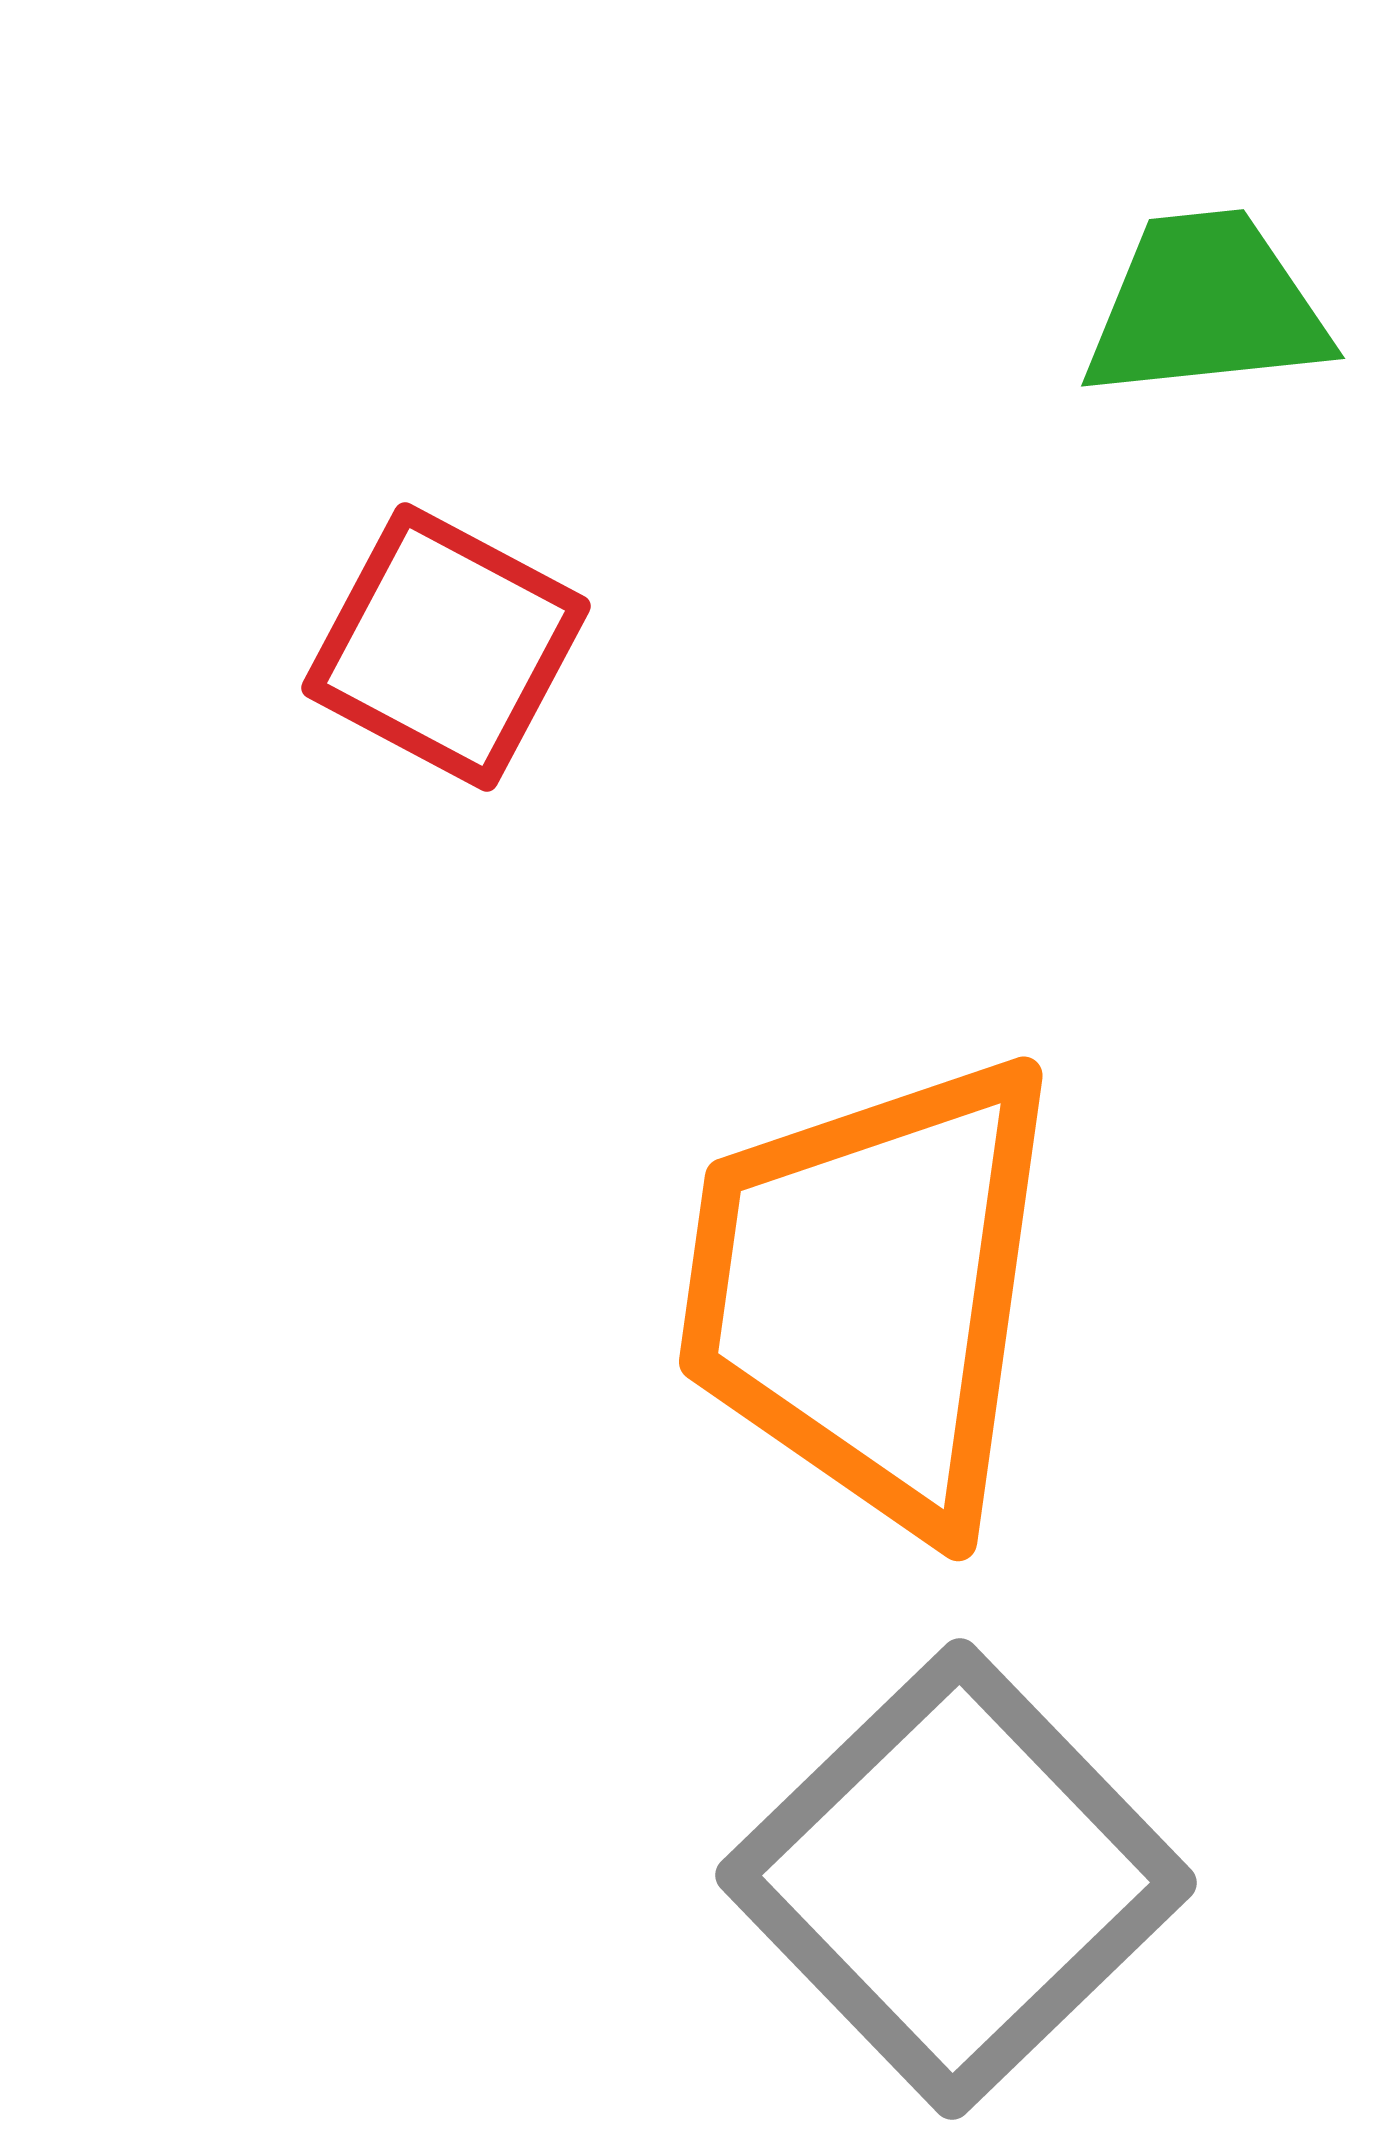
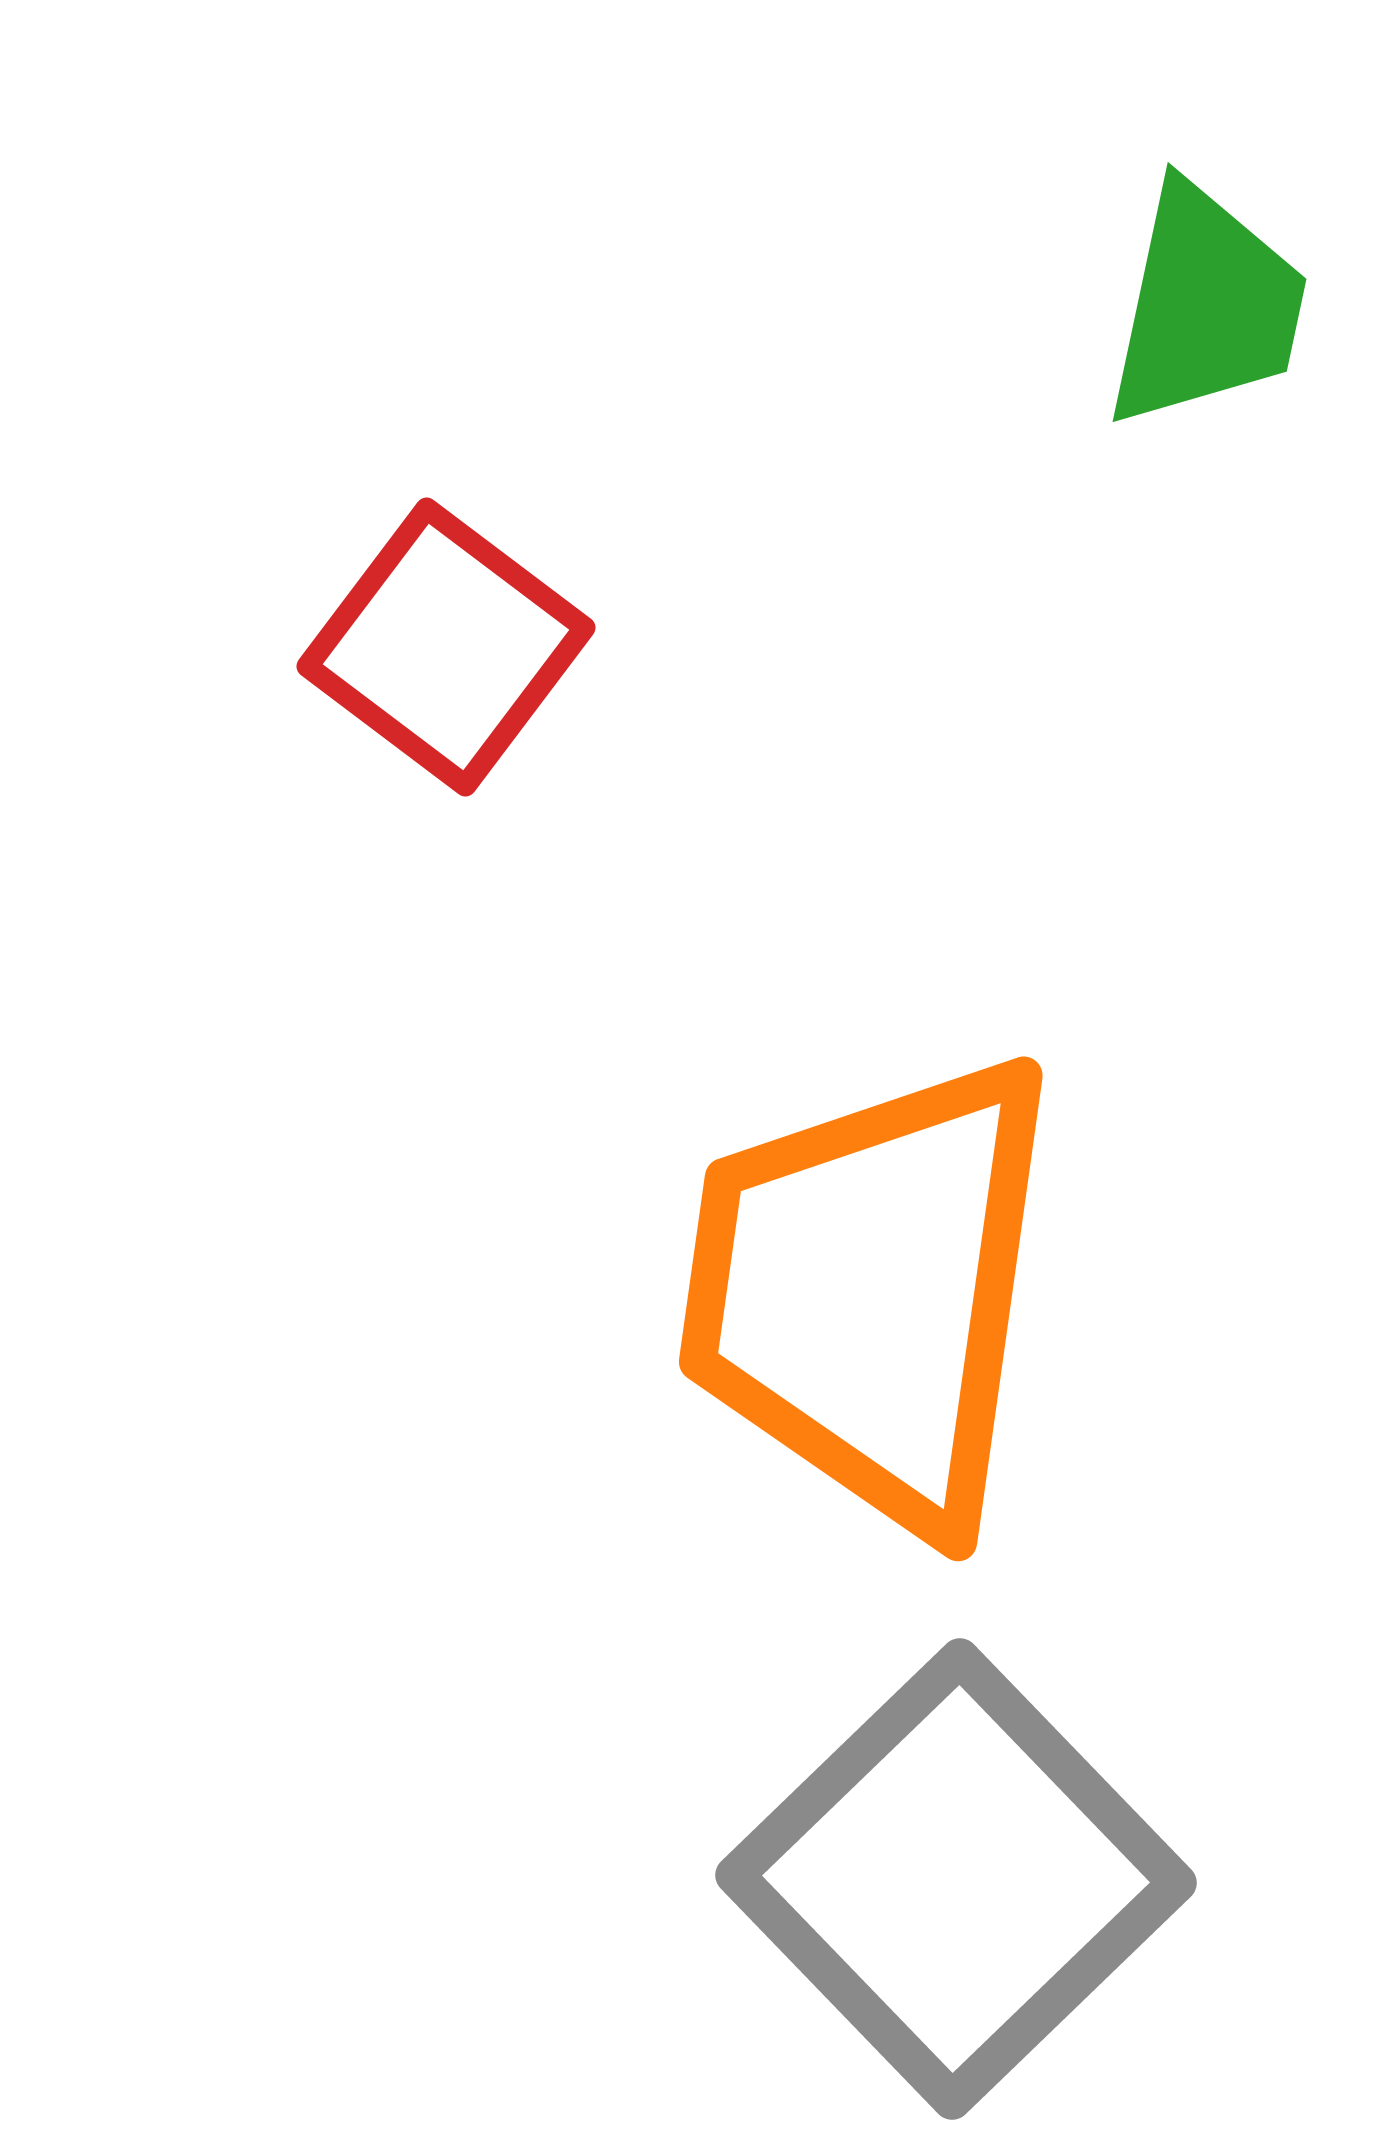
green trapezoid: rotated 108 degrees clockwise
red square: rotated 9 degrees clockwise
